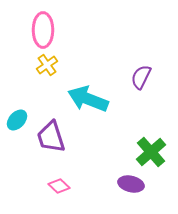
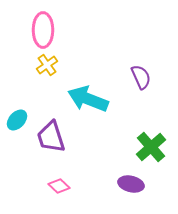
purple semicircle: rotated 130 degrees clockwise
green cross: moved 5 px up
